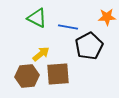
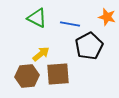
orange star: rotated 18 degrees clockwise
blue line: moved 2 px right, 3 px up
